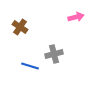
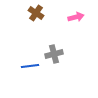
brown cross: moved 16 px right, 14 px up
blue line: rotated 24 degrees counterclockwise
